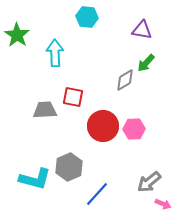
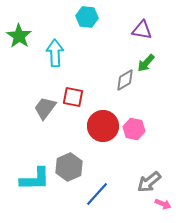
green star: moved 2 px right, 1 px down
gray trapezoid: moved 2 px up; rotated 50 degrees counterclockwise
pink hexagon: rotated 15 degrees clockwise
cyan L-shape: rotated 16 degrees counterclockwise
